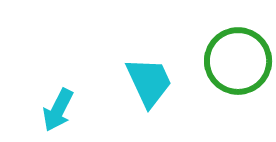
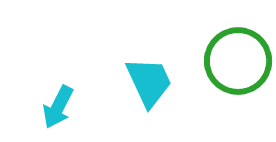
cyan arrow: moved 3 px up
